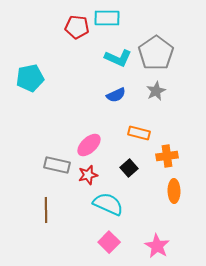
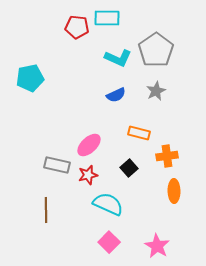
gray pentagon: moved 3 px up
